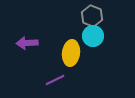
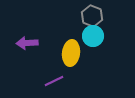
purple line: moved 1 px left, 1 px down
